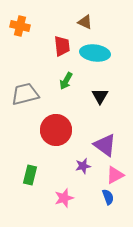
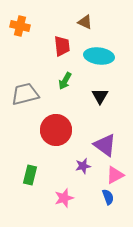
cyan ellipse: moved 4 px right, 3 px down
green arrow: moved 1 px left
